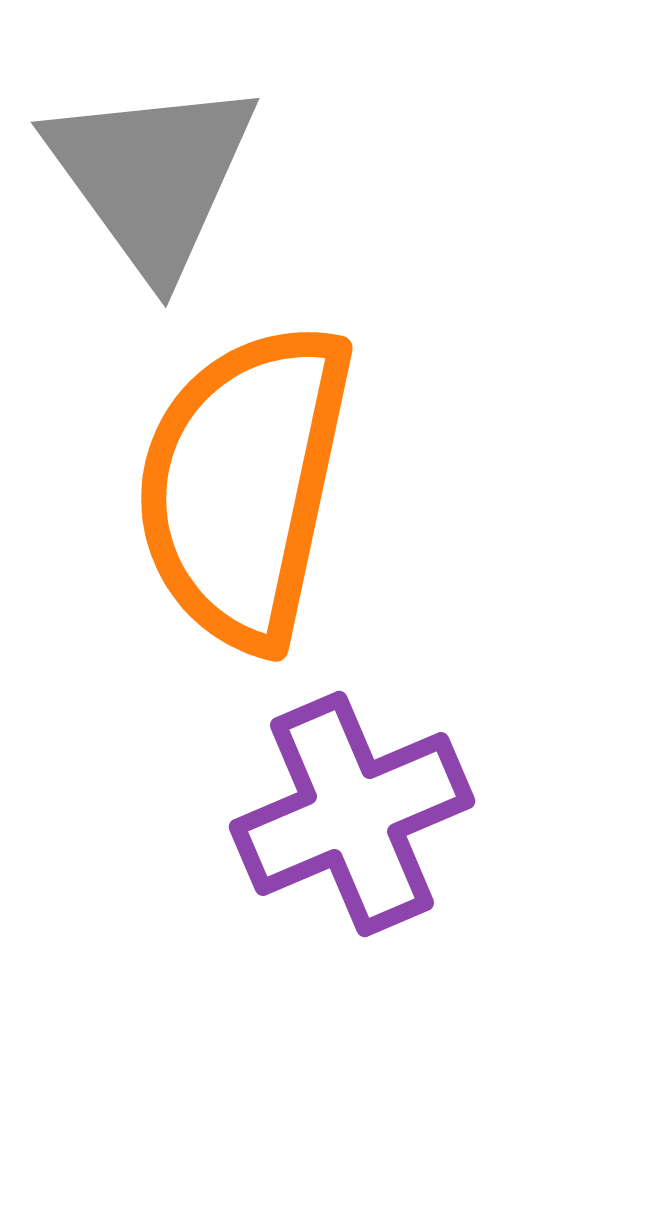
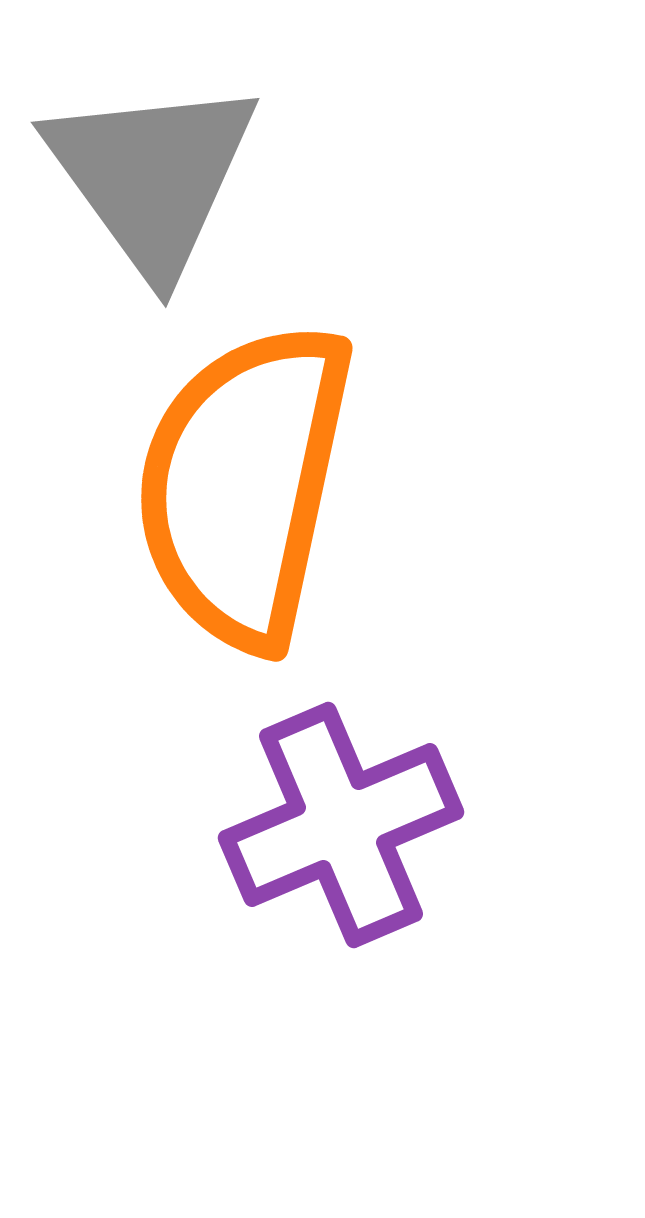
purple cross: moved 11 px left, 11 px down
